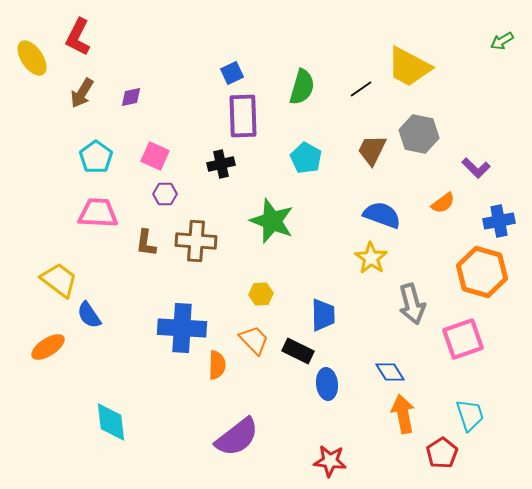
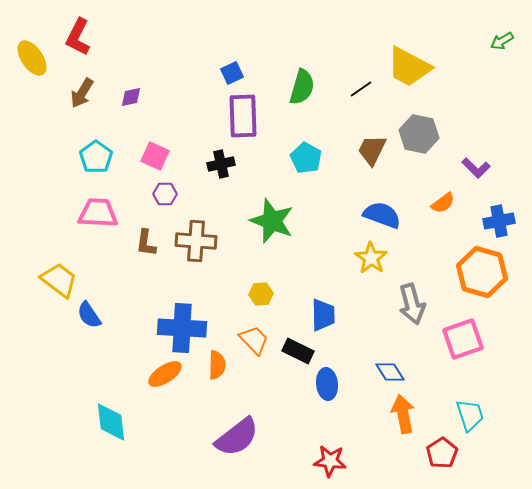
orange ellipse at (48, 347): moved 117 px right, 27 px down
